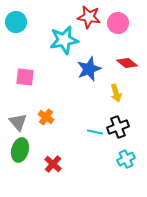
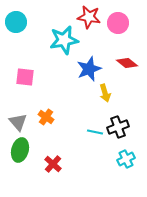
yellow arrow: moved 11 px left
